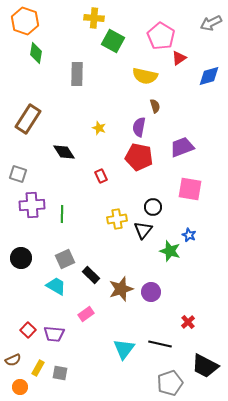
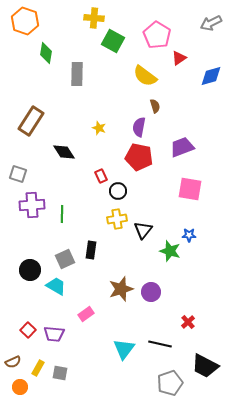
pink pentagon at (161, 36): moved 4 px left, 1 px up
green diamond at (36, 53): moved 10 px right
yellow semicircle at (145, 76): rotated 25 degrees clockwise
blue diamond at (209, 76): moved 2 px right
brown rectangle at (28, 119): moved 3 px right, 2 px down
black circle at (153, 207): moved 35 px left, 16 px up
blue star at (189, 235): rotated 24 degrees counterclockwise
black circle at (21, 258): moved 9 px right, 12 px down
black rectangle at (91, 275): moved 25 px up; rotated 54 degrees clockwise
brown semicircle at (13, 360): moved 2 px down
